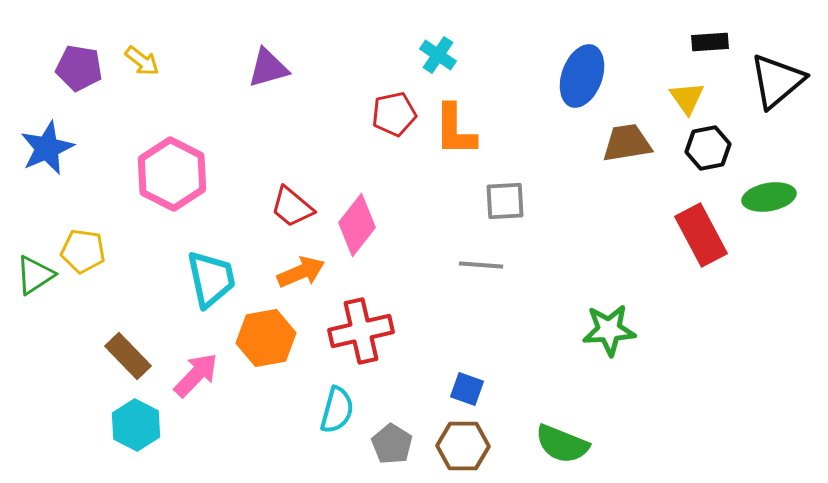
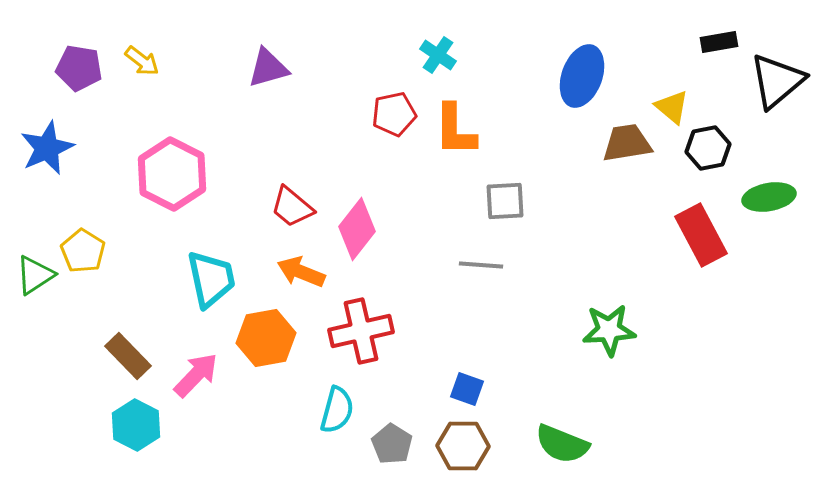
black rectangle: moved 9 px right; rotated 6 degrees counterclockwise
yellow triangle: moved 15 px left, 9 px down; rotated 15 degrees counterclockwise
pink diamond: moved 4 px down
yellow pentagon: rotated 24 degrees clockwise
orange arrow: rotated 135 degrees counterclockwise
